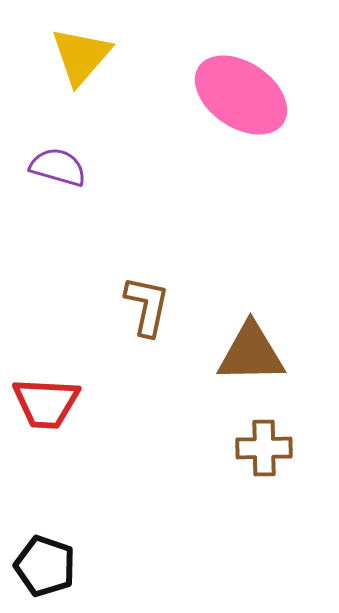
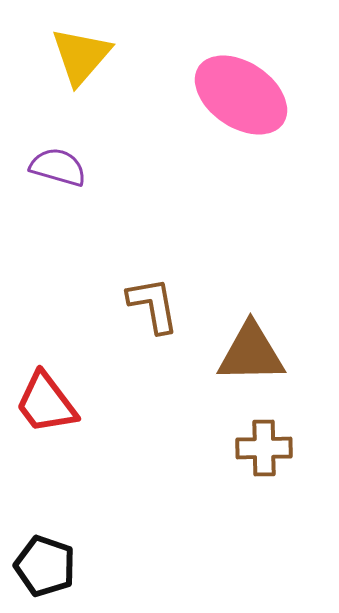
brown L-shape: moved 6 px right, 1 px up; rotated 22 degrees counterclockwise
red trapezoid: rotated 50 degrees clockwise
